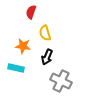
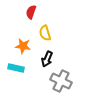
black arrow: moved 2 px down
